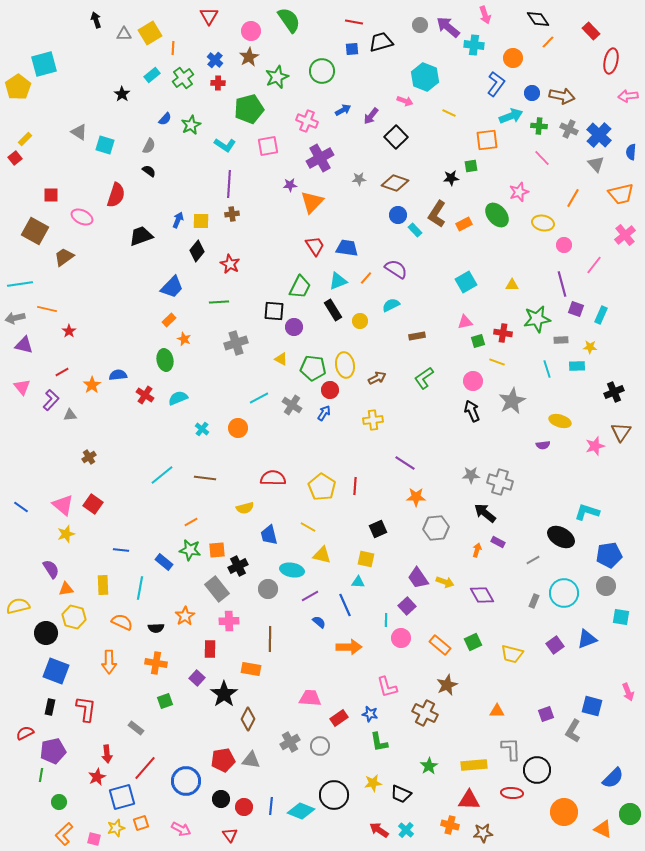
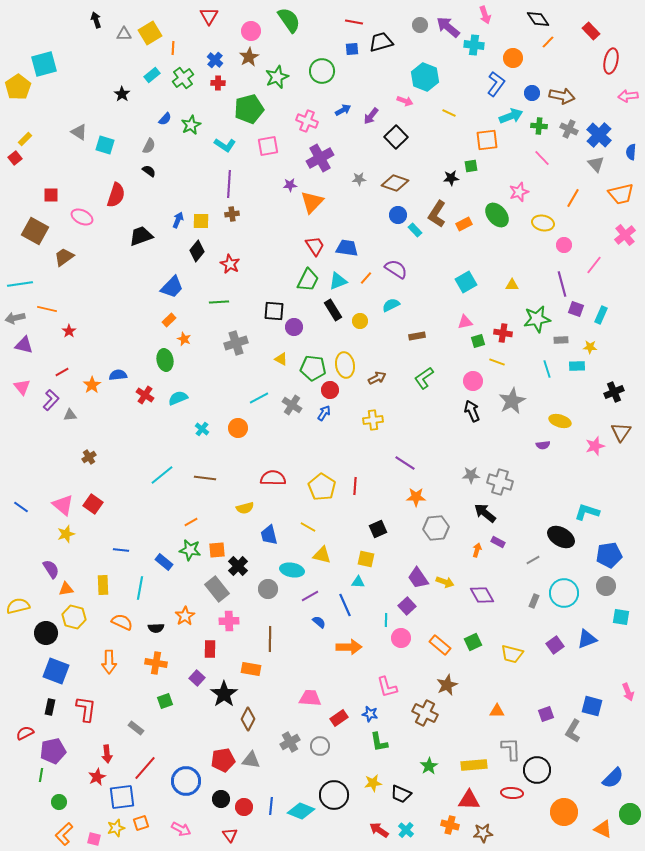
green trapezoid at (300, 287): moved 8 px right, 7 px up
black cross at (238, 566): rotated 18 degrees counterclockwise
blue square at (122, 797): rotated 8 degrees clockwise
